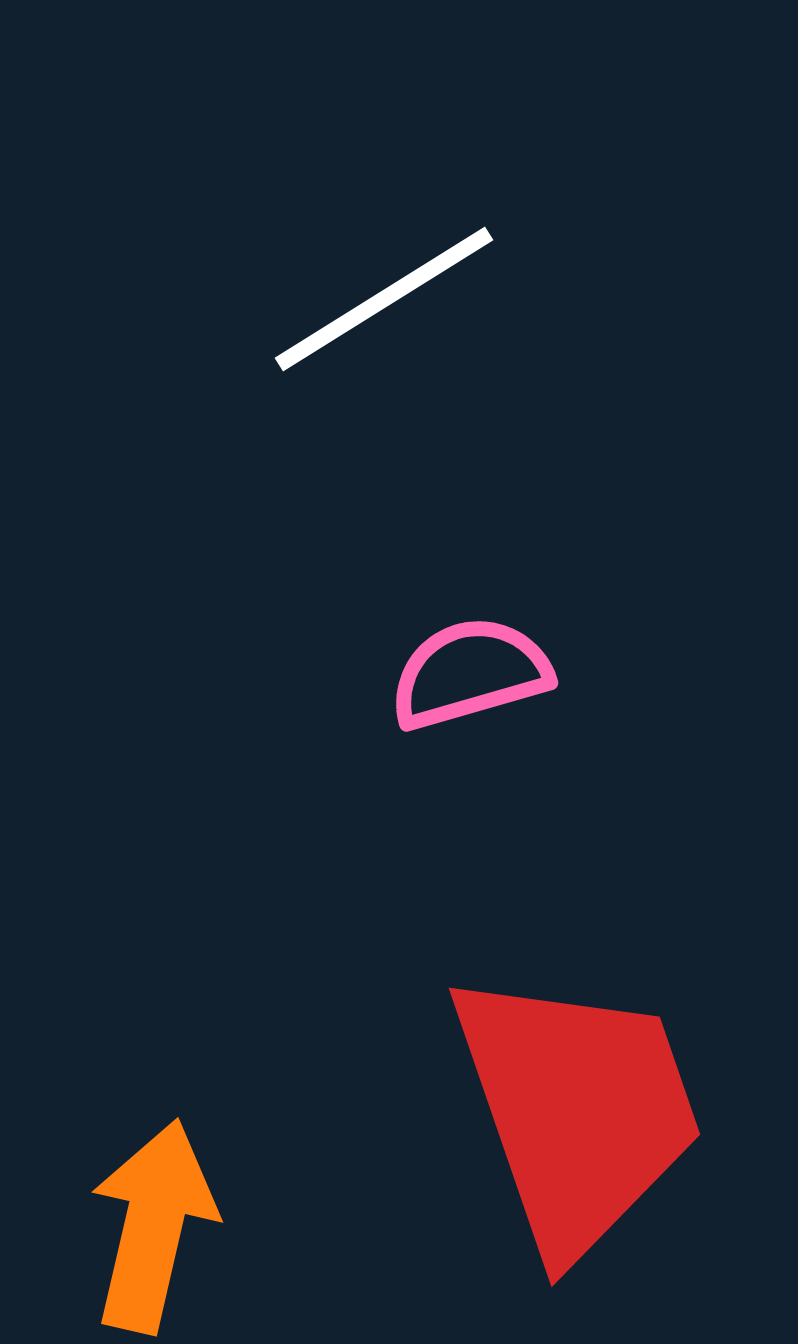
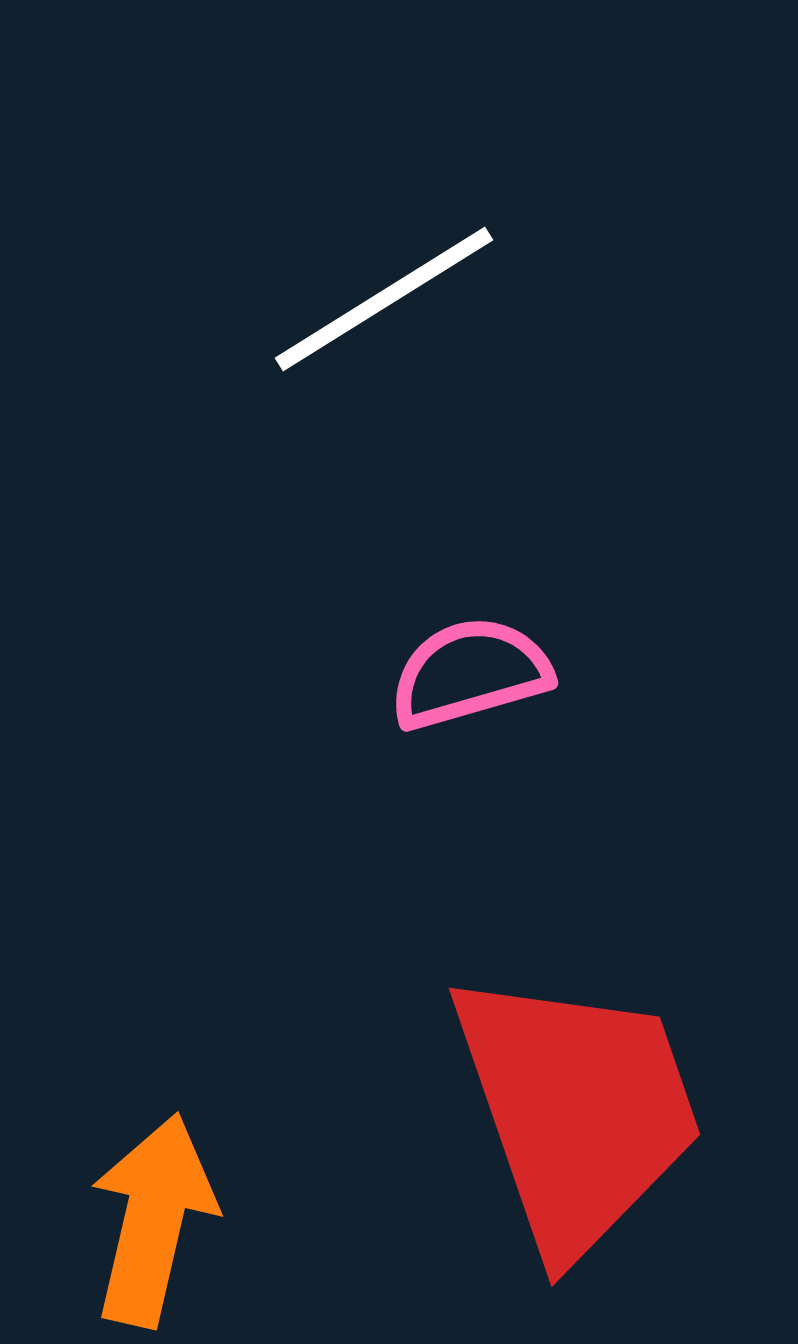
orange arrow: moved 6 px up
